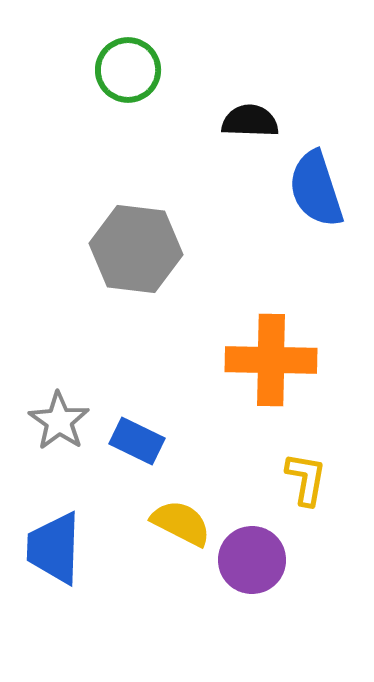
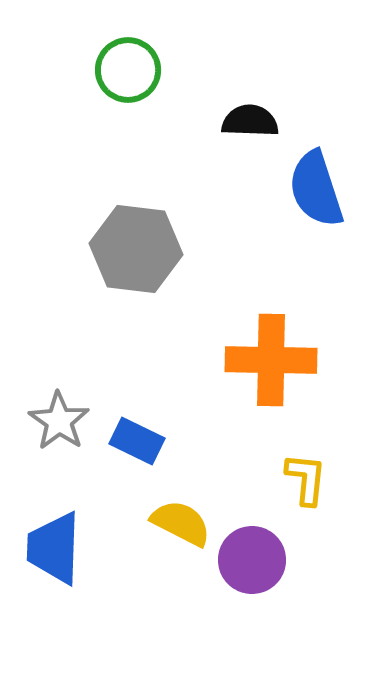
yellow L-shape: rotated 4 degrees counterclockwise
